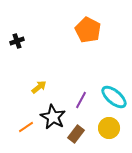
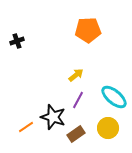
orange pentagon: rotated 30 degrees counterclockwise
yellow arrow: moved 37 px right, 12 px up
purple line: moved 3 px left
black star: rotated 10 degrees counterclockwise
yellow circle: moved 1 px left
brown rectangle: rotated 18 degrees clockwise
